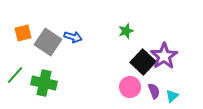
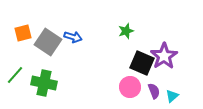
black square: moved 1 px left, 1 px down; rotated 20 degrees counterclockwise
